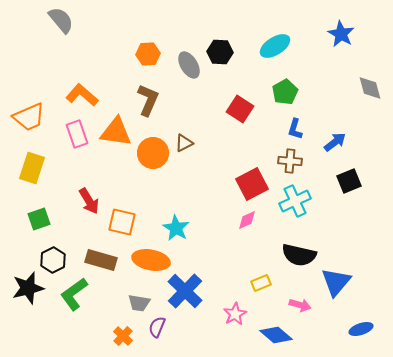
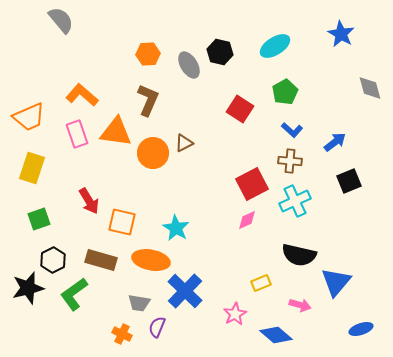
black hexagon at (220, 52): rotated 10 degrees clockwise
blue L-shape at (295, 129): moved 3 px left, 1 px down; rotated 65 degrees counterclockwise
orange cross at (123, 336): moved 1 px left, 2 px up; rotated 18 degrees counterclockwise
